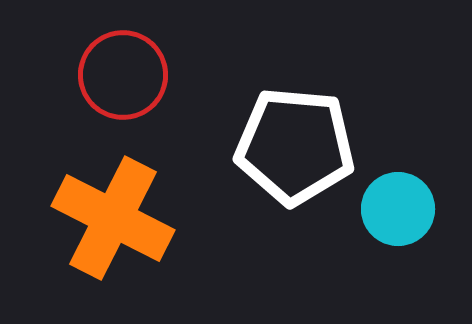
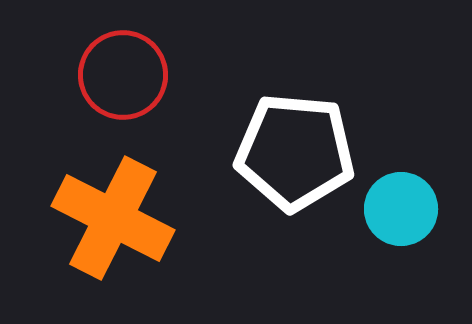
white pentagon: moved 6 px down
cyan circle: moved 3 px right
